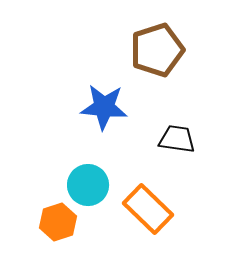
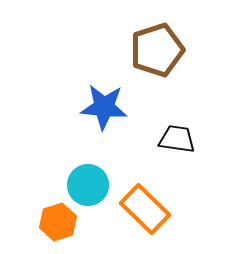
orange rectangle: moved 3 px left
